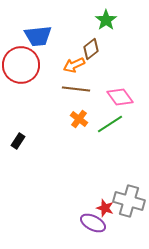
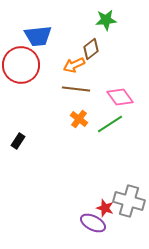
green star: rotated 30 degrees clockwise
